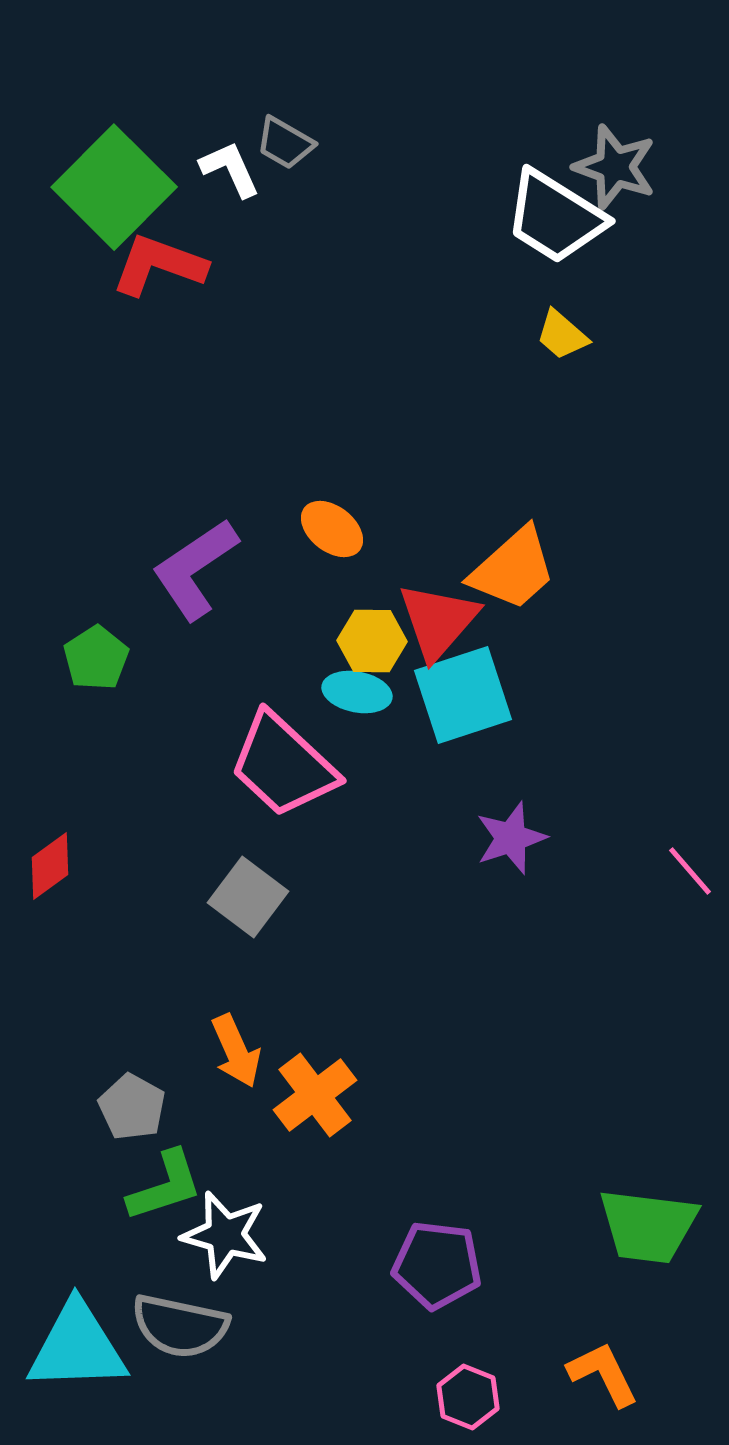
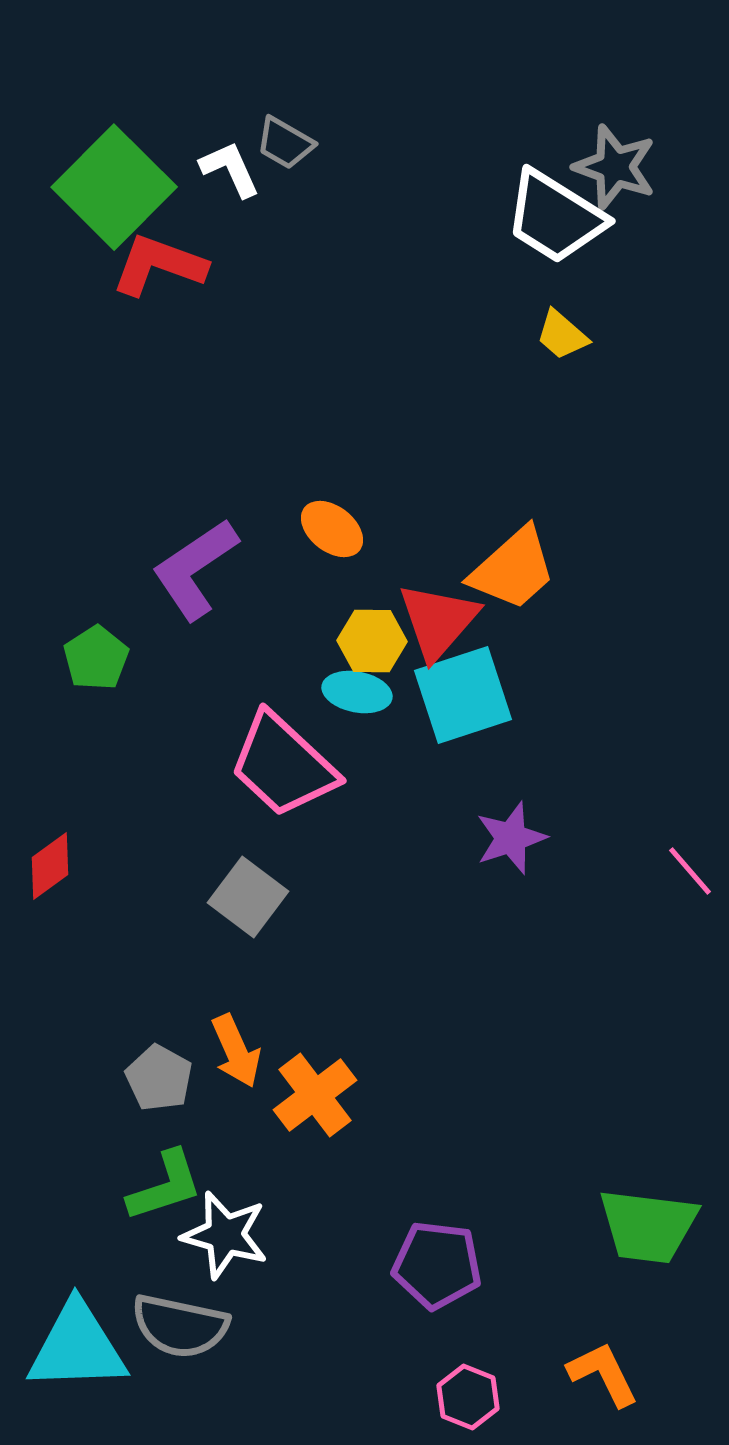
gray pentagon: moved 27 px right, 29 px up
